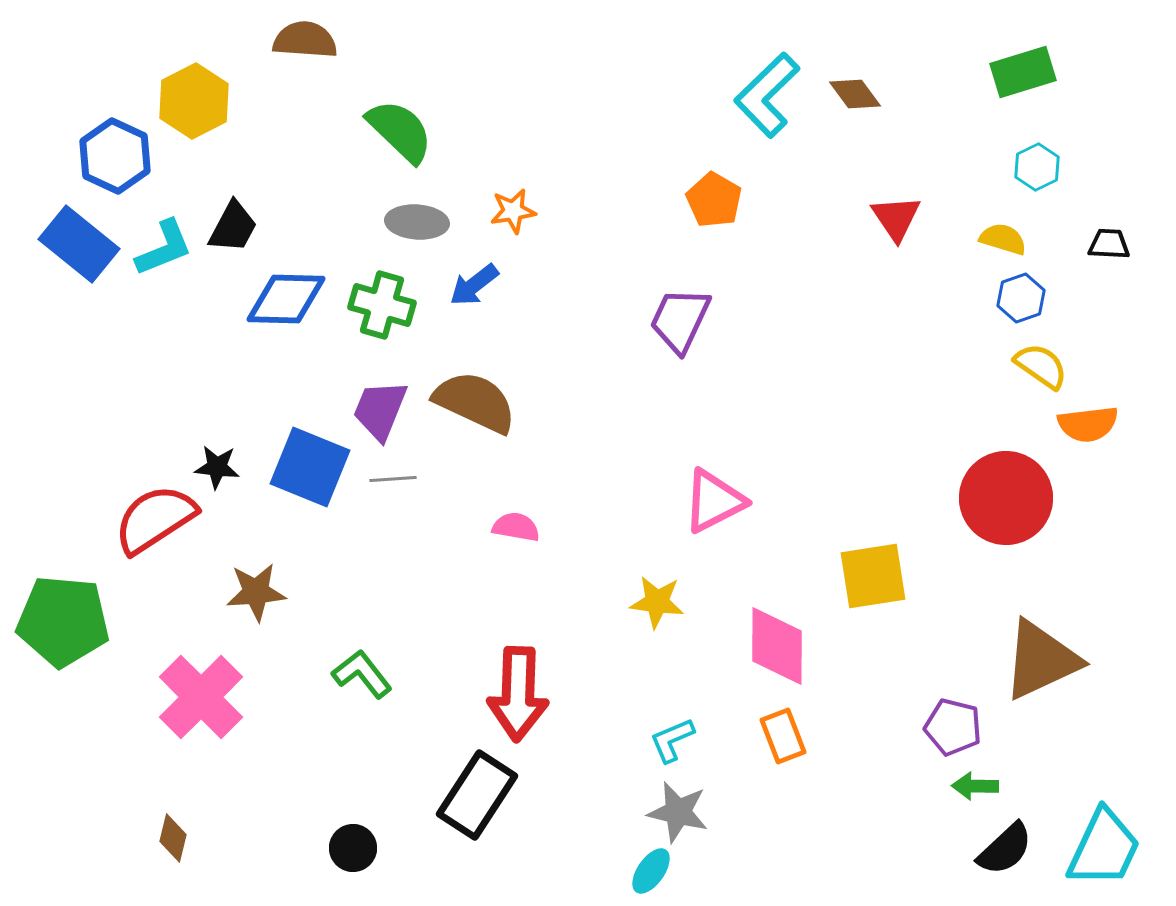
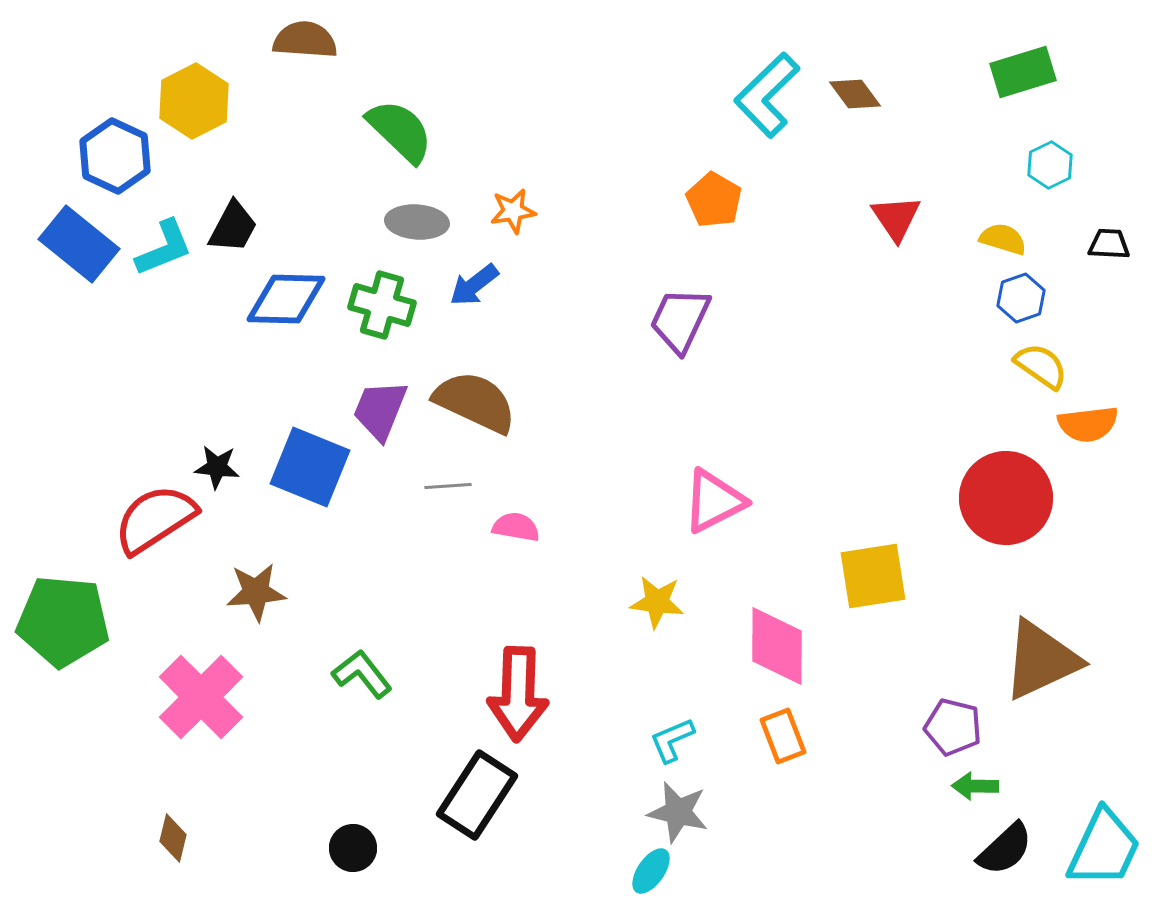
cyan hexagon at (1037, 167): moved 13 px right, 2 px up
gray line at (393, 479): moved 55 px right, 7 px down
